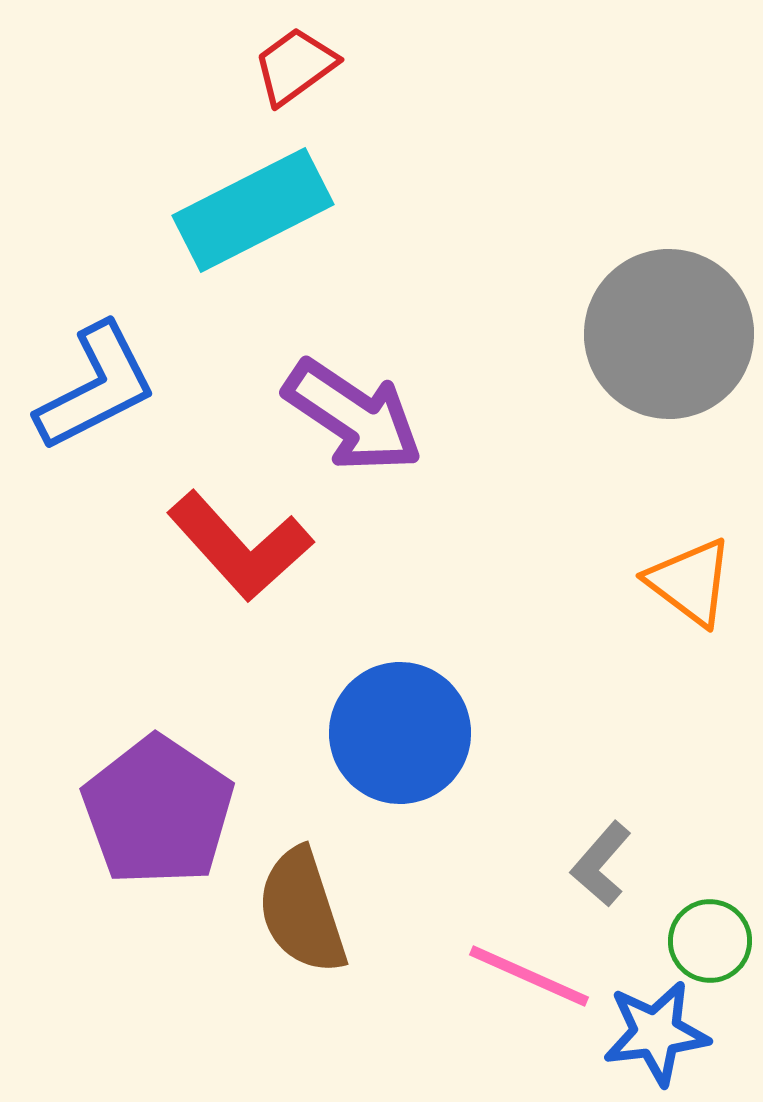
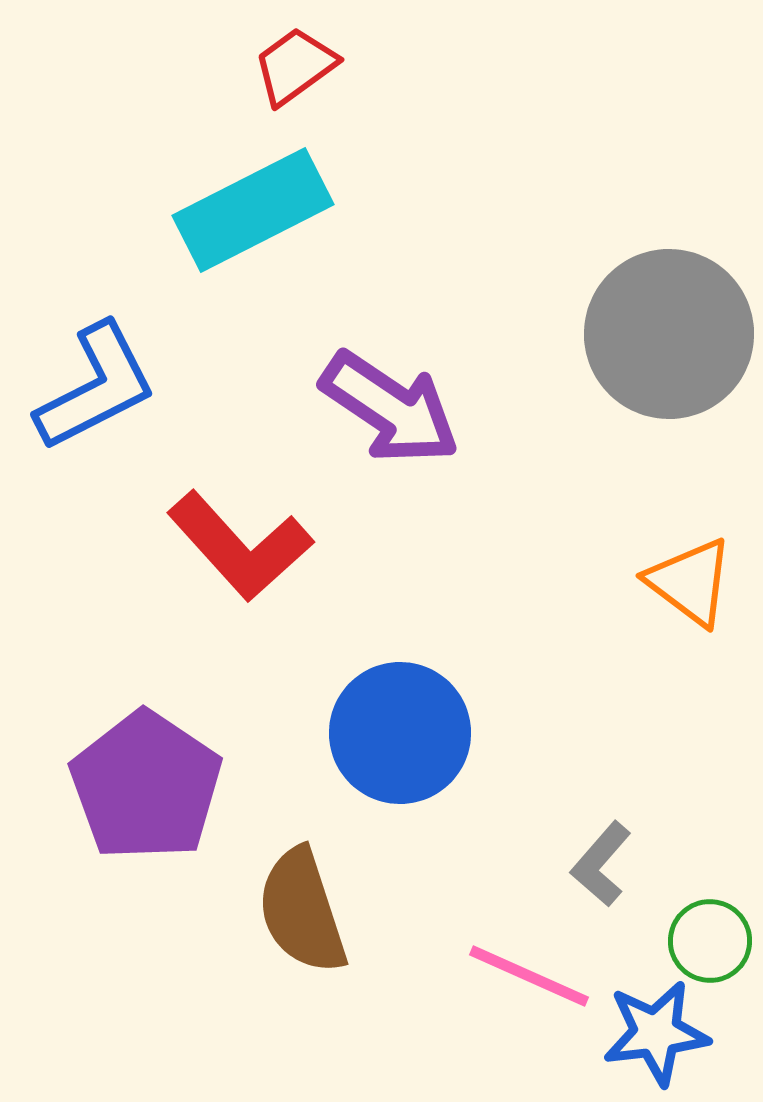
purple arrow: moved 37 px right, 8 px up
purple pentagon: moved 12 px left, 25 px up
